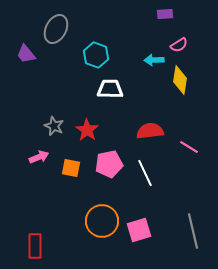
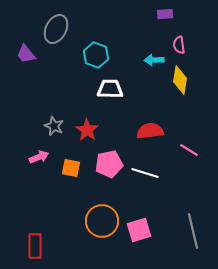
pink semicircle: rotated 114 degrees clockwise
pink line: moved 3 px down
white line: rotated 48 degrees counterclockwise
